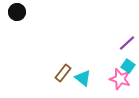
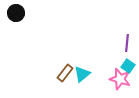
black circle: moved 1 px left, 1 px down
purple line: rotated 42 degrees counterclockwise
brown rectangle: moved 2 px right
cyan triangle: moved 1 px left, 4 px up; rotated 42 degrees clockwise
